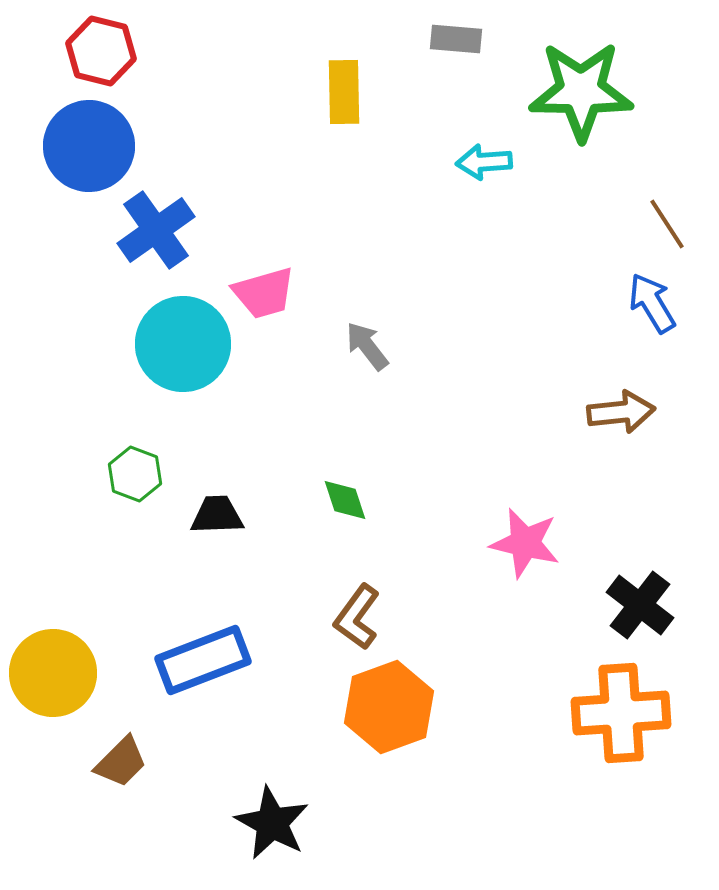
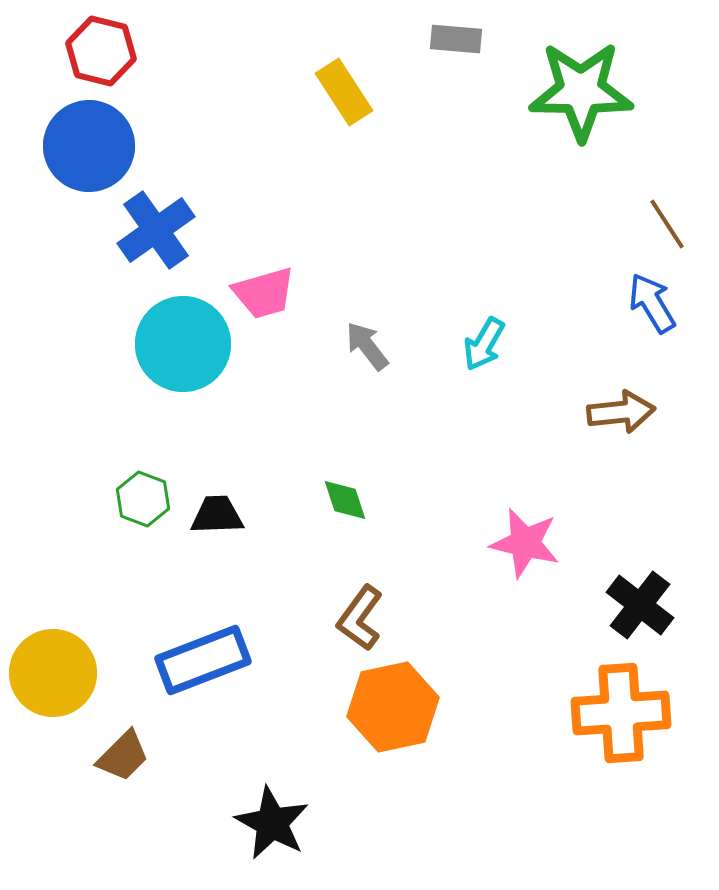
yellow rectangle: rotated 32 degrees counterclockwise
cyan arrow: moved 182 px down; rotated 56 degrees counterclockwise
green hexagon: moved 8 px right, 25 px down
brown L-shape: moved 3 px right, 1 px down
orange hexagon: moved 4 px right; rotated 8 degrees clockwise
brown trapezoid: moved 2 px right, 6 px up
